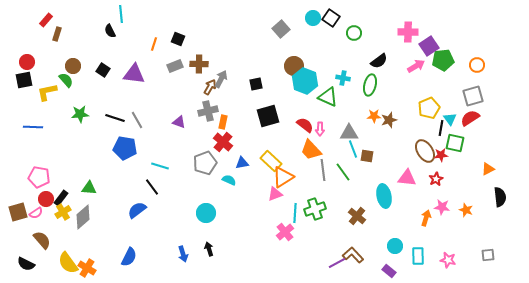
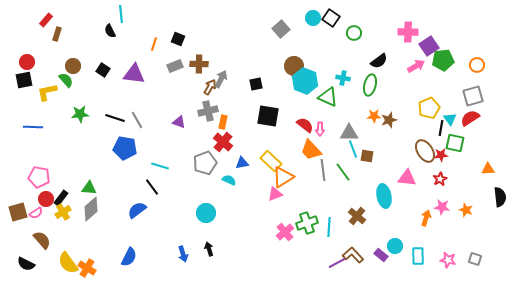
black square at (268, 116): rotated 25 degrees clockwise
orange triangle at (488, 169): rotated 24 degrees clockwise
red star at (436, 179): moved 4 px right
green cross at (315, 209): moved 8 px left, 14 px down
cyan line at (295, 213): moved 34 px right, 14 px down
gray diamond at (83, 217): moved 8 px right, 8 px up
gray square at (488, 255): moved 13 px left, 4 px down; rotated 24 degrees clockwise
purple rectangle at (389, 271): moved 8 px left, 16 px up
